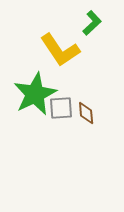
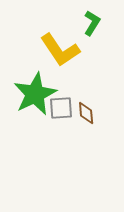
green L-shape: rotated 15 degrees counterclockwise
